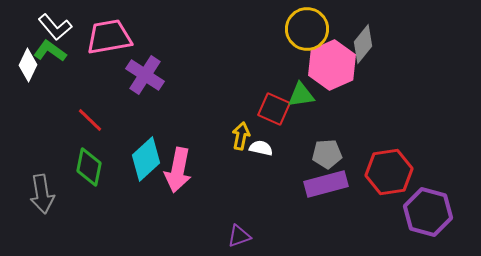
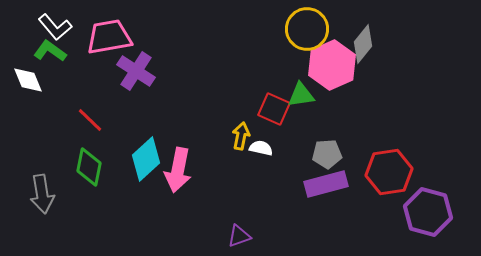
white diamond: moved 15 px down; rotated 48 degrees counterclockwise
purple cross: moved 9 px left, 4 px up
